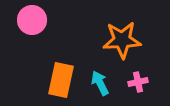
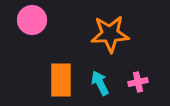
orange star: moved 12 px left, 6 px up
orange rectangle: rotated 12 degrees counterclockwise
